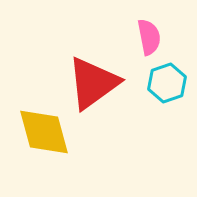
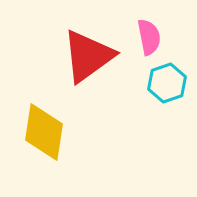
red triangle: moved 5 px left, 27 px up
yellow diamond: rotated 24 degrees clockwise
